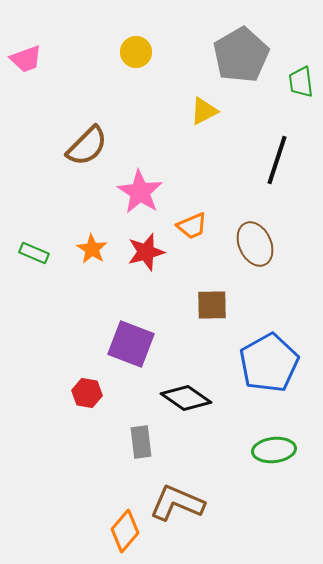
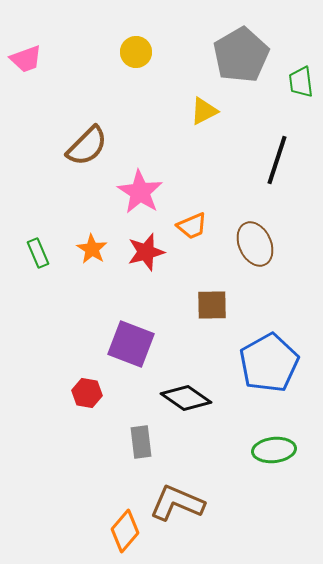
green rectangle: moved 4 px right; rotated 44 degrees clockwise
